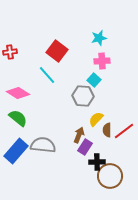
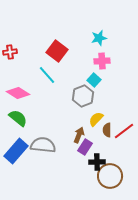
gray hexagon: rotated 25 degrees counterclockwise
